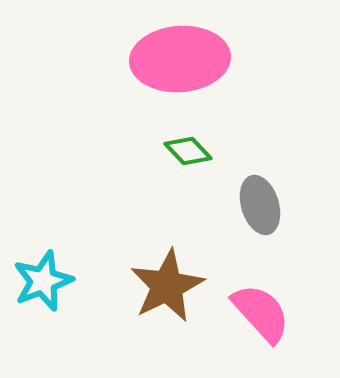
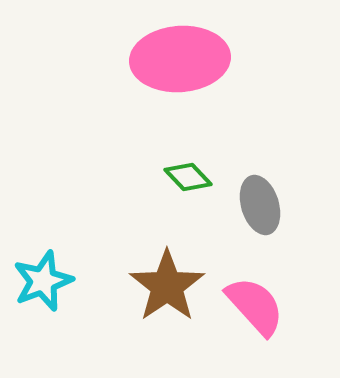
green diamond: moved 26 px down
brown star: rotated 8 degrees counterclockwise
pink semicircle: moved 6 px left, 7 px up
